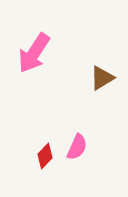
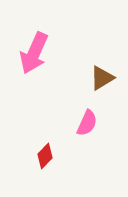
pink arrow: rotated 9 degrees counterclockwise
pink semicircle: moved 10 px right, 24 px up
